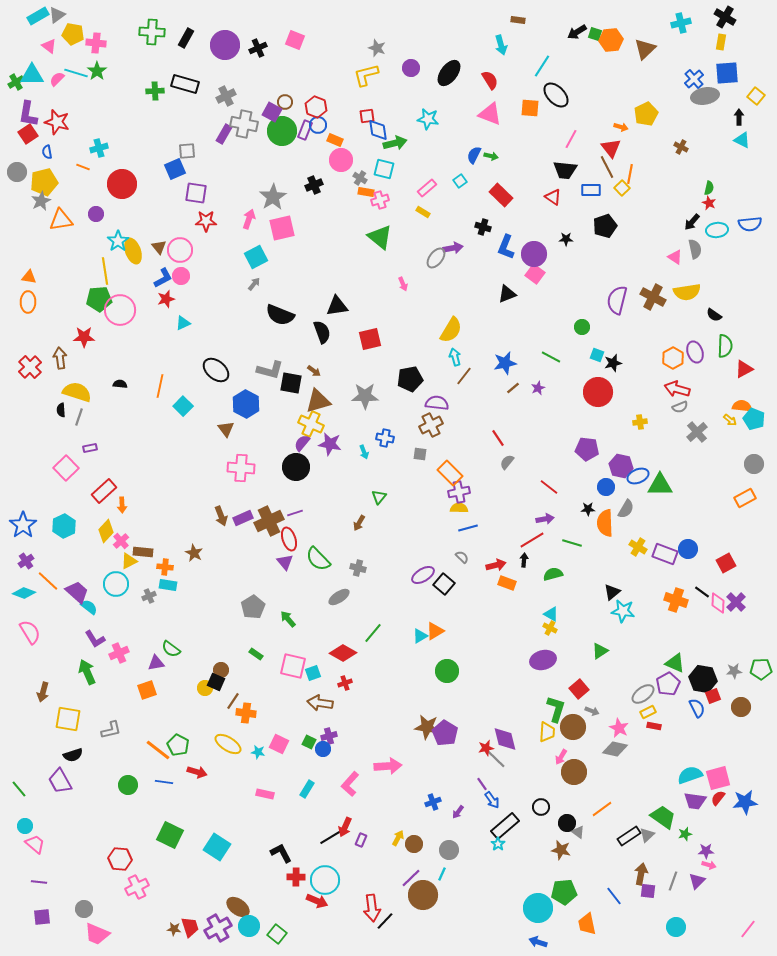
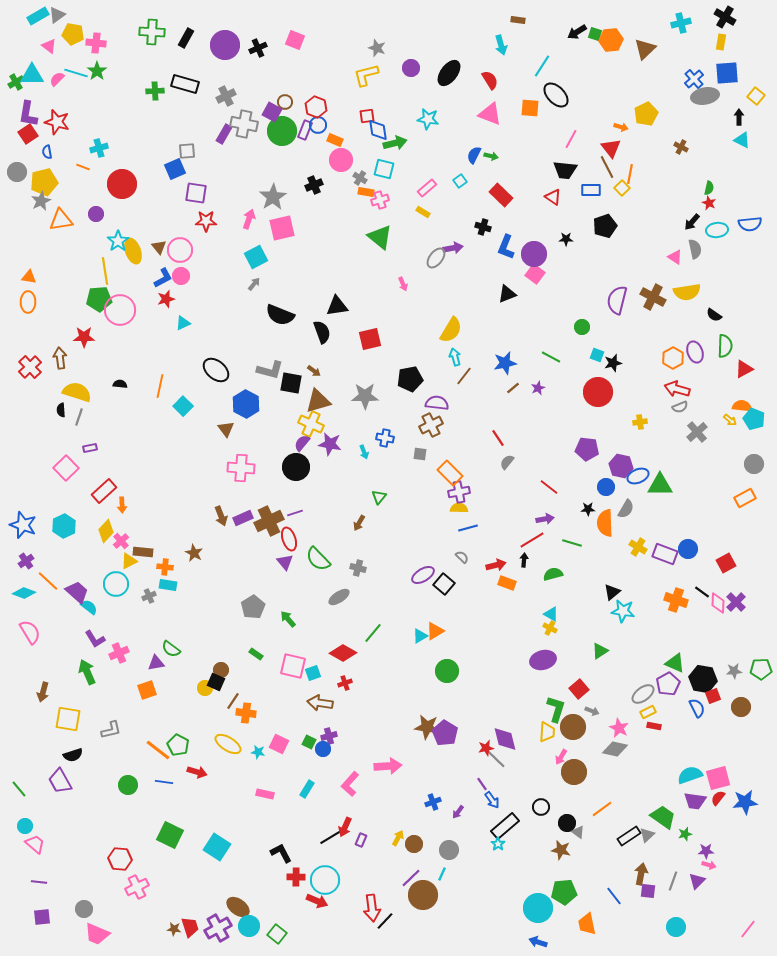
blue star at (23, 525): rotated 16 degrees counterclockwise
